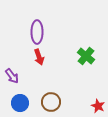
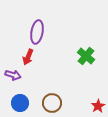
purple ellipse: rotated 10 degrees clockwise
red arrow: moved 11 px left; rotated 42 degrees clockwise
purple arrow: moved 1 px right, 1 px up; rotated 35 degrees counterclockwise
brown circle: moved 1 px right, 1 px down
red star: rotated 16 degrees clockwise
